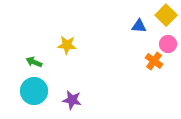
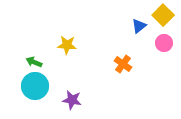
yellow square: moved 3 px left
blue triangle: rotated 42 degrees counterclockwise
pink circle: moved 4 px left, 1 px up
orange cross: moved 31 px left, 3 px down
cyan circle: moved 1 px right, 5 px up
